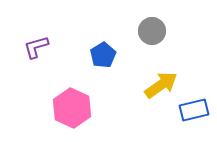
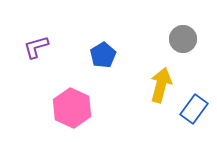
gray circle: moved 31 px right, 8 px down
yellow arrow: rotated 40 degrees counterclockwise
blue rectangle: moved 1 px up; rotated 40 degrees counterclockwise
